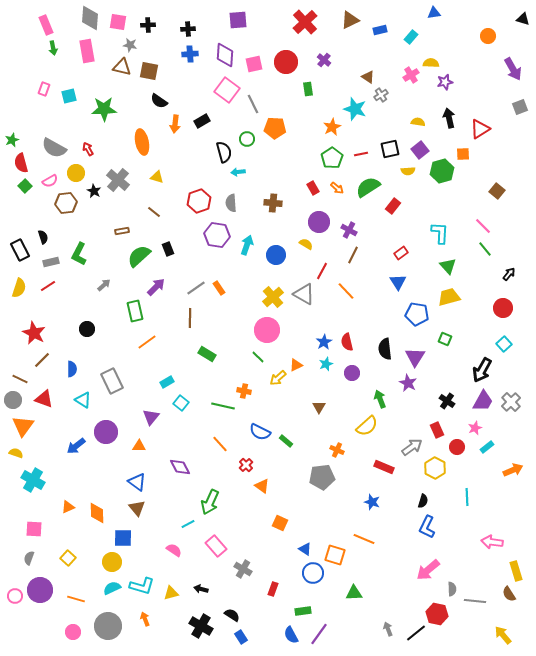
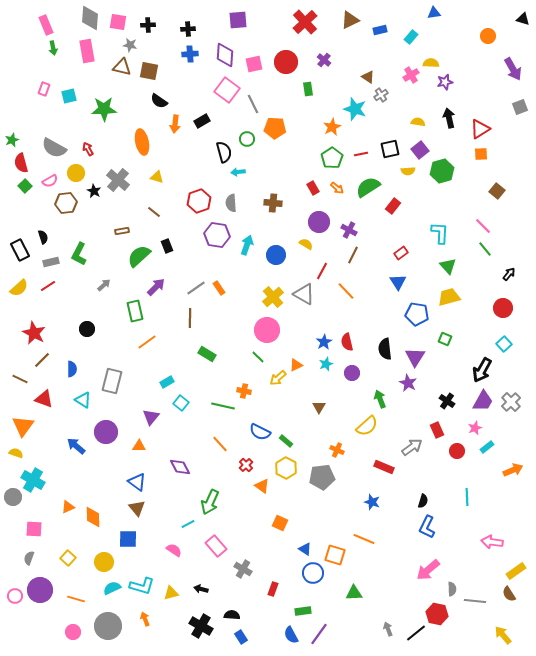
orange square at (463, 154): moved 18 px right
black rectangle at (168, 249): moved 1 px left, 3 px up
yellow semicircle at (19, 288): rotated 30 degrees clockwise
gray rectangle at (112, 381): rotated 40 degrees clockwise
gray circle at (13, 400): moved 97 px down
blue arrow at (76, 446): rotated 78 degrees clockwise
red circle at (457, 447): moved 4 px down
yellow hexagon at (435, 468): moved 149 px left
orange diamond at (97, 513): moved 4 px left, 4 px down
blue square at (123, 538): moved 5 px right, 1 px down
yellow circle at (112, 562): moved 8 px left
yellow rectangle at (516, 571): rotated 72 degrees clockwise
black semicircle at (232, 615): rotated 28 degrees counterclockwise
